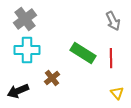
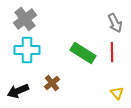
gray arrow: moved 2 px right, 2 px down
red line: moved 1 px right, 6 px up
brown cross: moved 5 px down
